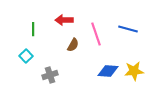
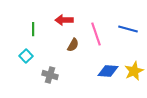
yellow star: rotated 18 degrees counterclockwise
gray cross: rotated 35 degrees clockwise
